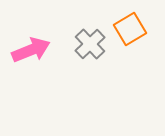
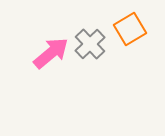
pink arrow: moved 20 px right, 3 px down; rotated 18 degrees counterclockwise
